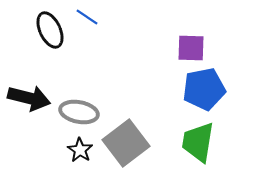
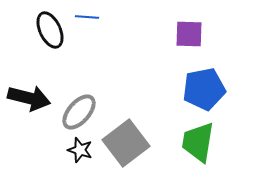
blue line: rotated 30 degrees counterclockwise
purple square: moved 2 px left, 14 px up
gray ellipse: rotated 60 degrees counterclockwise
black star: rotated 15 degrees counterclockwise
